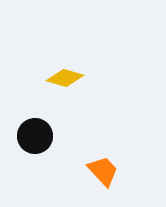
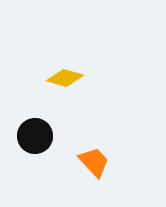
orange trapezoid: moved 9 px left, 9 px up
